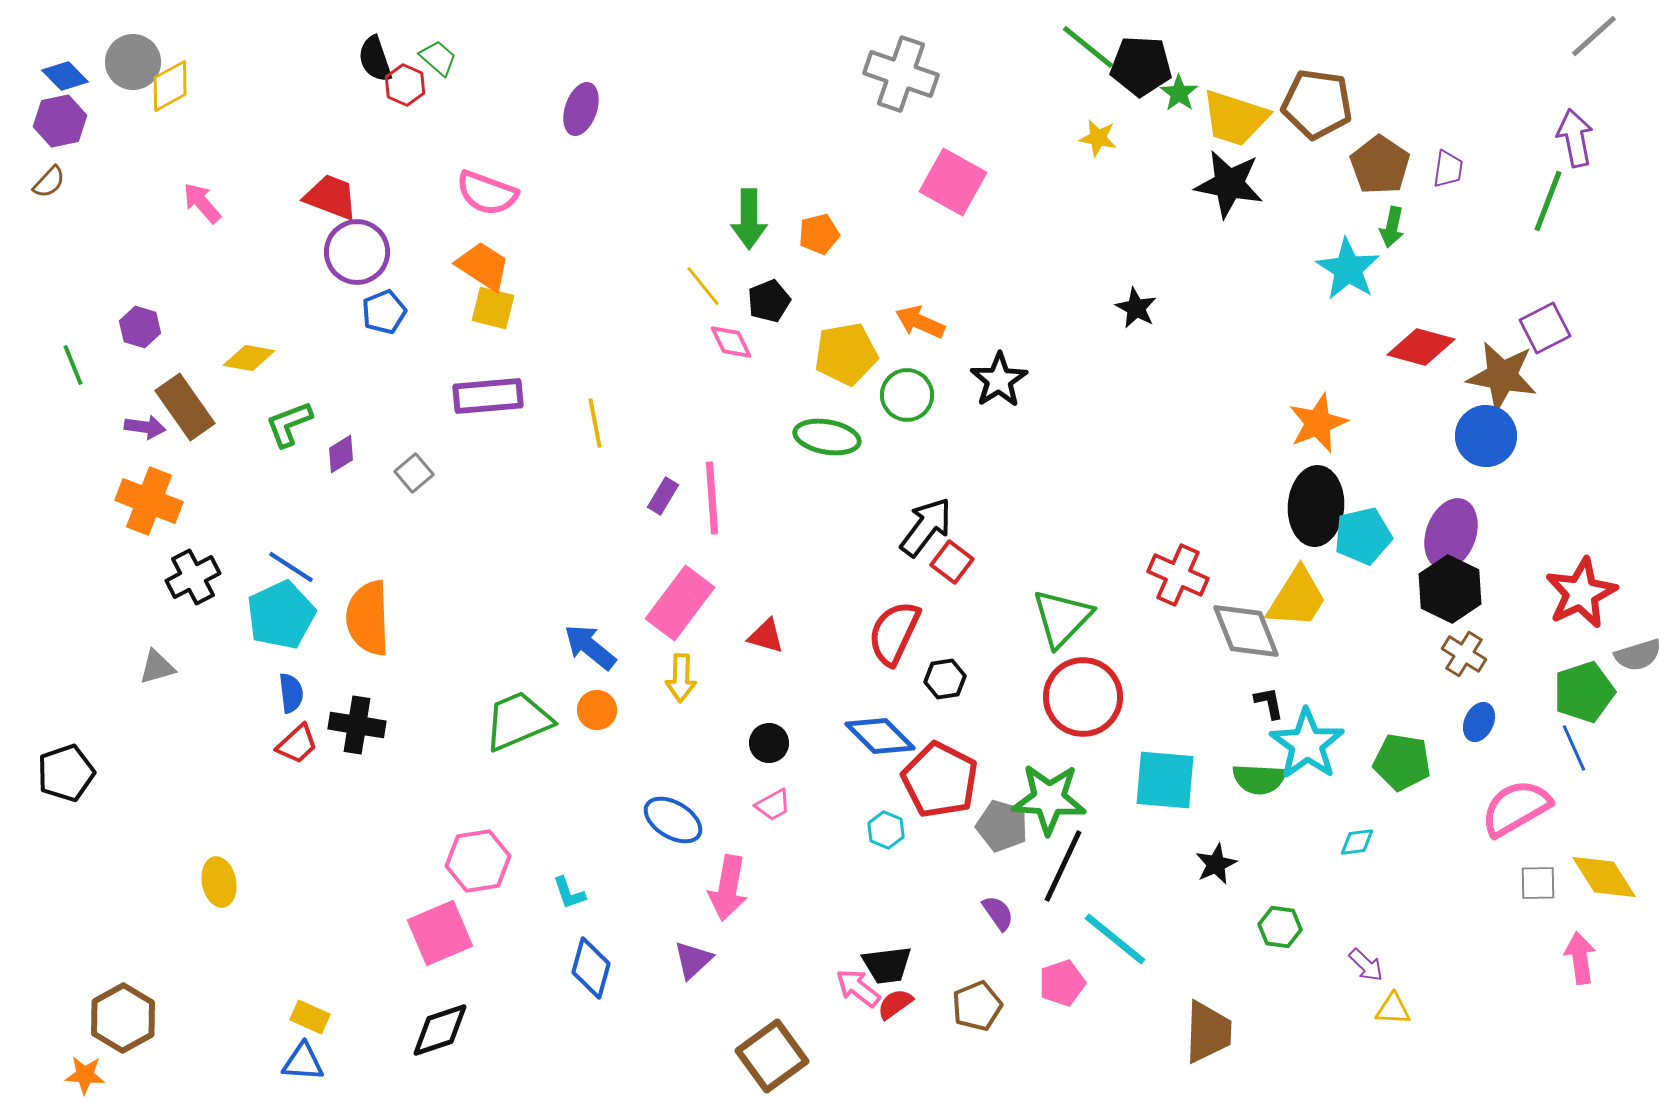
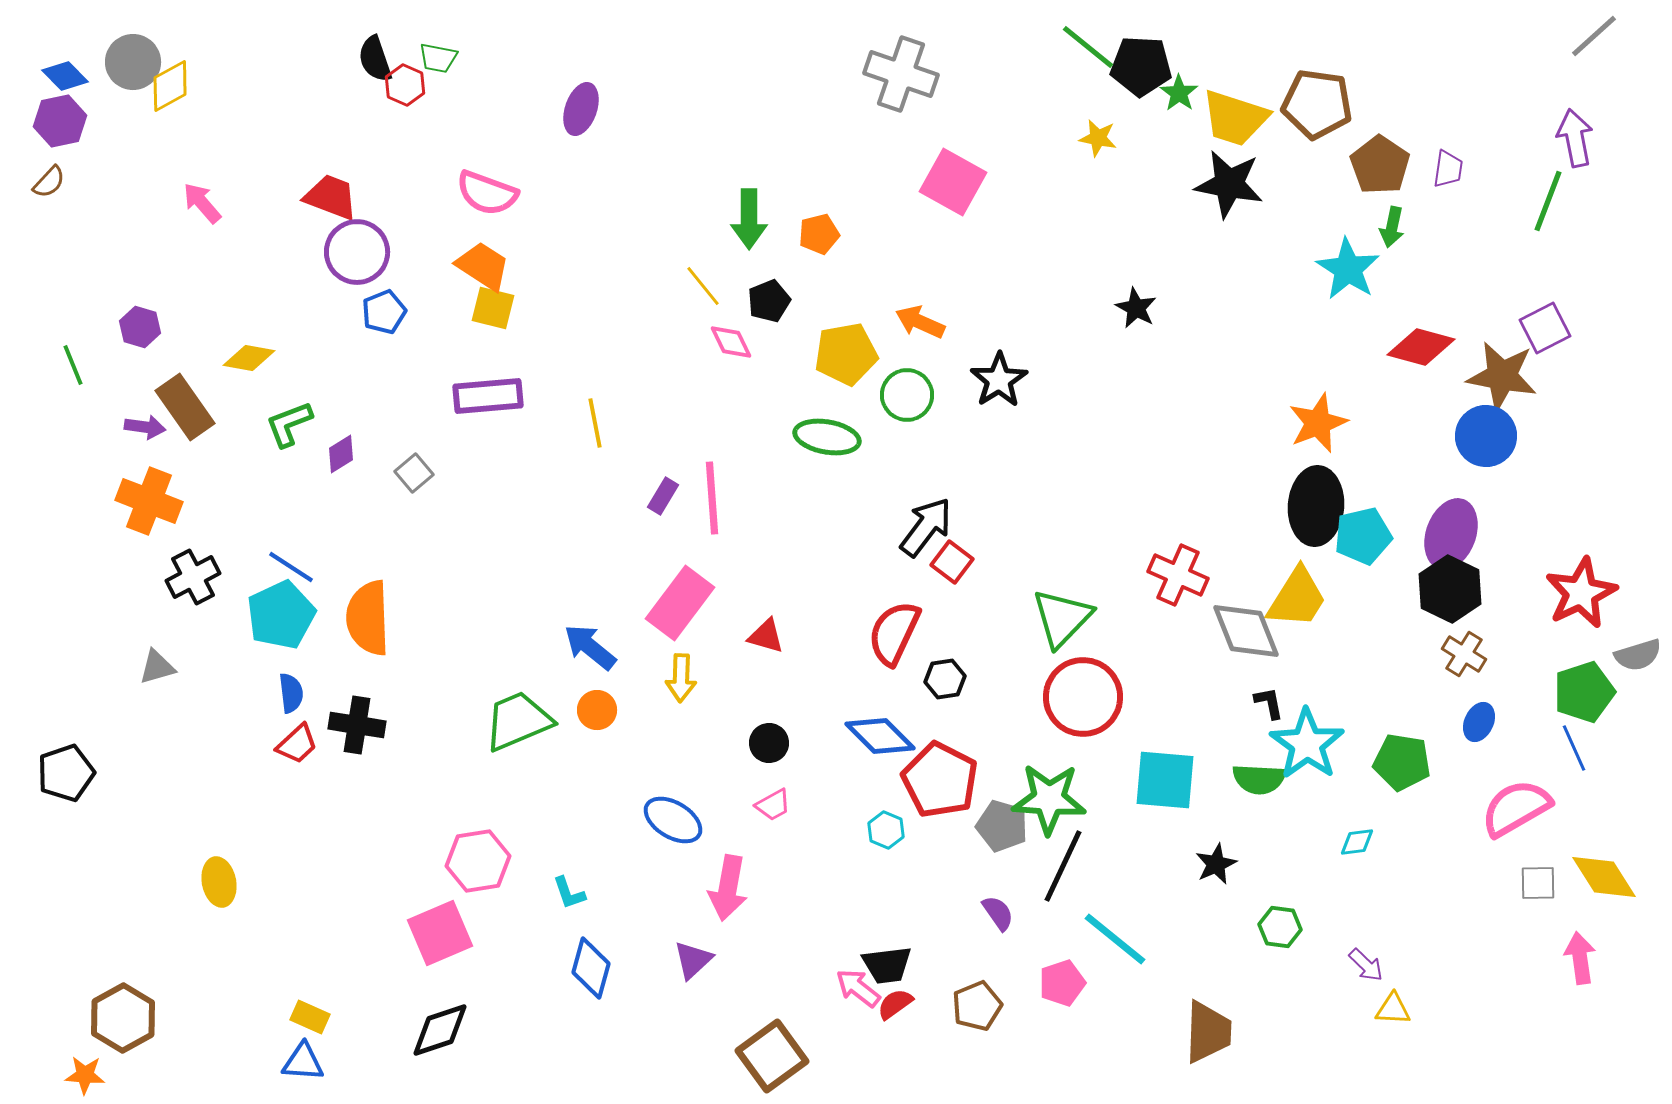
green trapezoid at (438, 58): rotated 150 degrees clockwise
